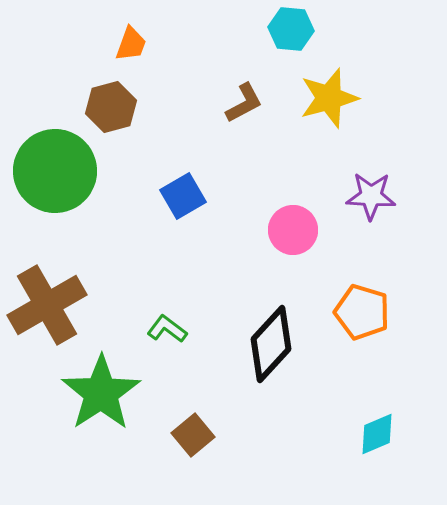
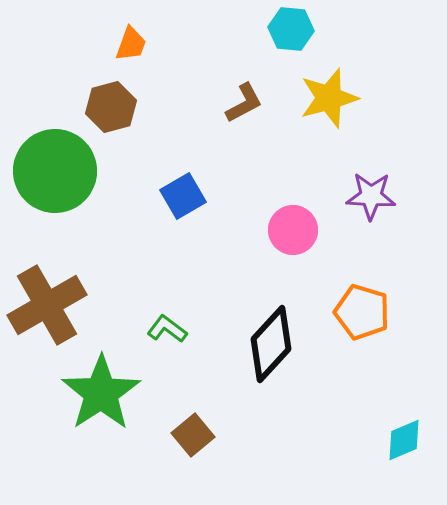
cyan diamond: moved 27 px right, 6 px down
